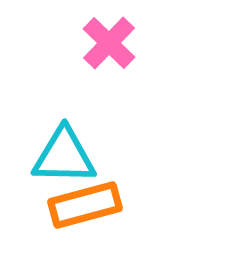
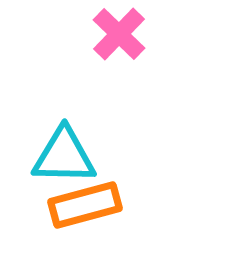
pink cross: moved 10 px right, 9 px up
